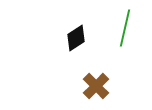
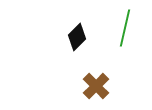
black diamond: moved 1 px right, 1 px up; rotated 12 degrees counterclockwise
